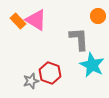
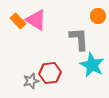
red hexagon: rotated 25 degrees counterclockwise
